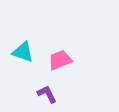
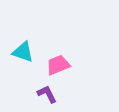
pink trapezoid: moved 2 px left, 5 px down
